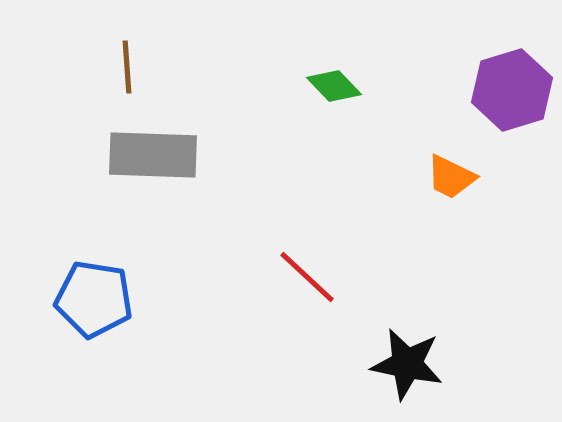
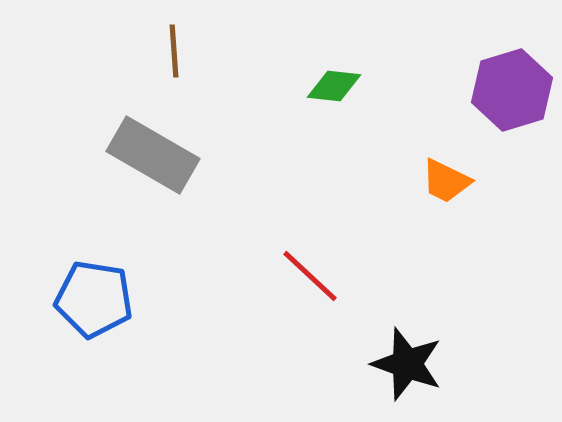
brown line: moved 47 px right, 16 px up
green diamond: rotated 40 degrees counterclockwise
gray rectangle: rotated 28 degrees clockwise
orange trapezoid: moved 5 px left, 4 px down
red line: moved 3 px right, 1 px up
black star: rotated 8 degrees clockwise
